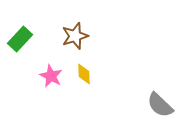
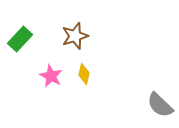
yellow diamond: rotated 15 degrees clockwise
